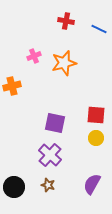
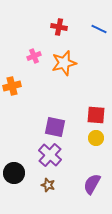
red cross: moved 7 px left, 6 px down
purple square: moved 4 px down
black circle: moved 14 px up
